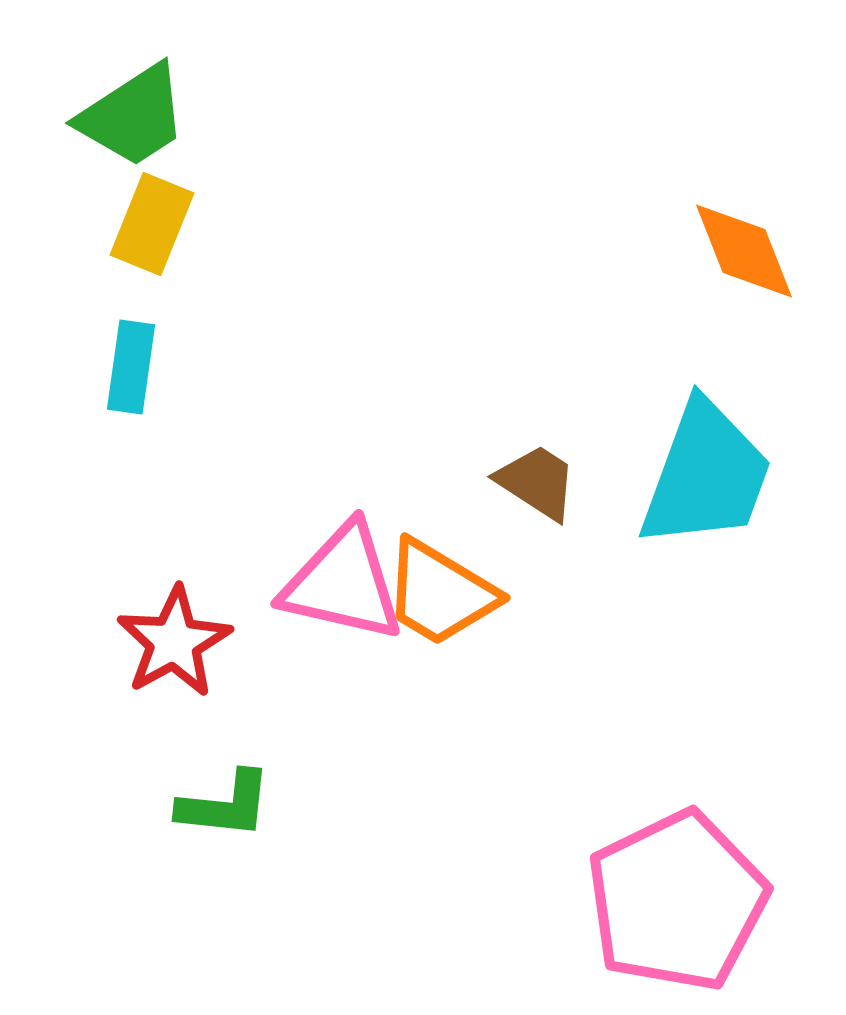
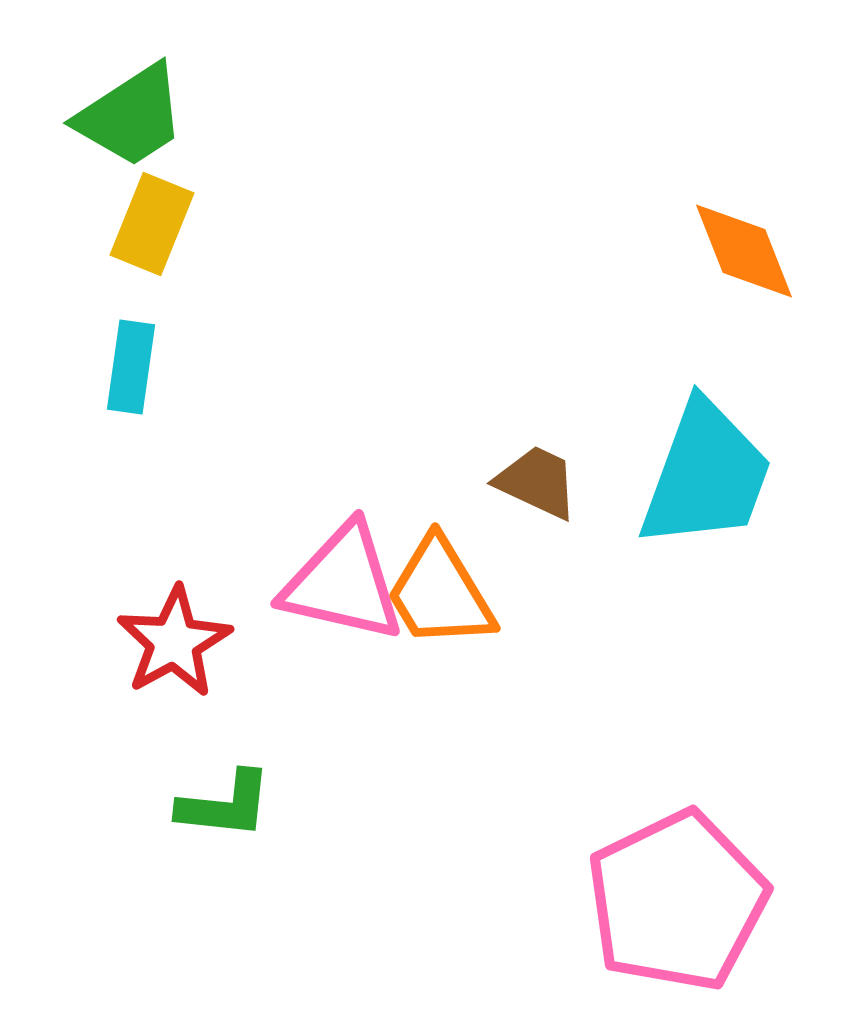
green trapezoid: moved 2 px left
brown trapezoid: rotated 8 degrees counterclockwise
orange trapezoid: rotated 28 degrees clockwise
